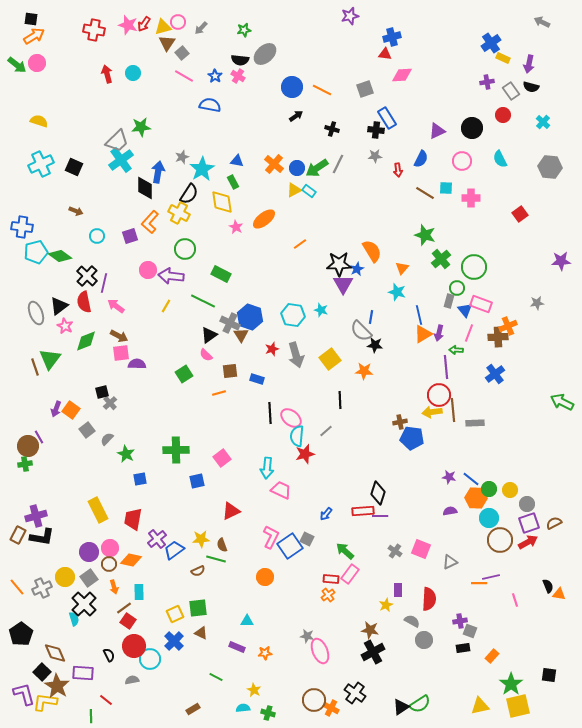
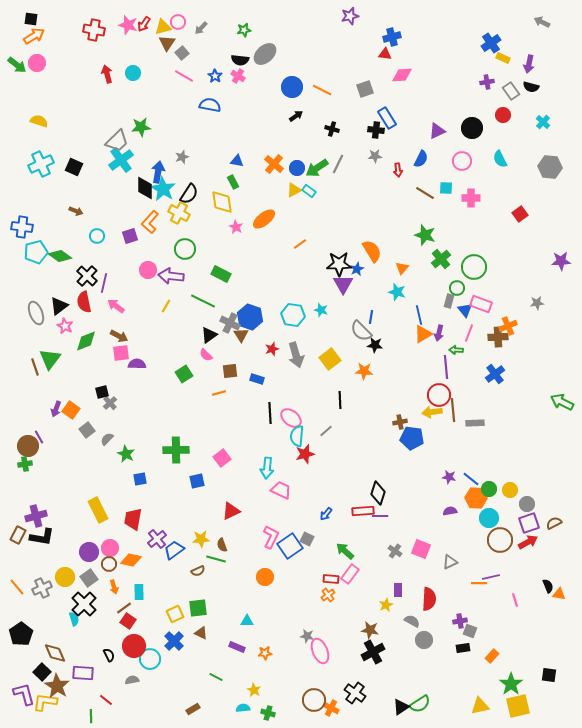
cyan star at (202, 169): moved 39 px left, 20 px down; rotated 10 degrees counterclockwise
